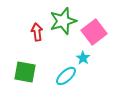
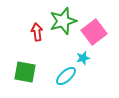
cyan star: rotated 24 degrees clockwise
